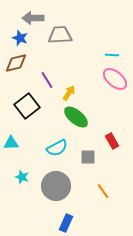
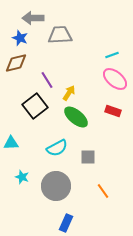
cyan line: rotated 24 degrees counterclockwise
black square: moved 8 px right
red rectangle: moved 1 px right, 30 px up; rotated 42 degrees counterclockwise
